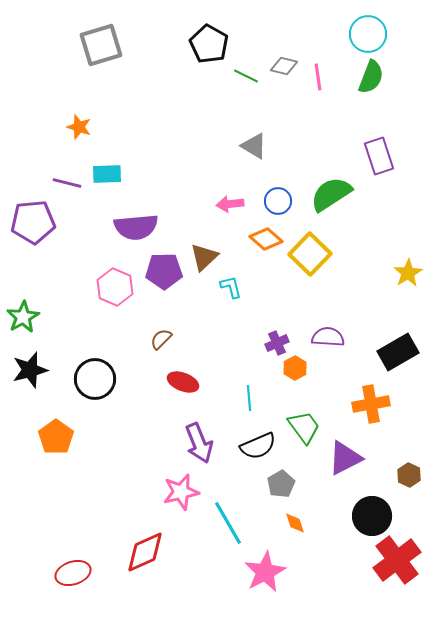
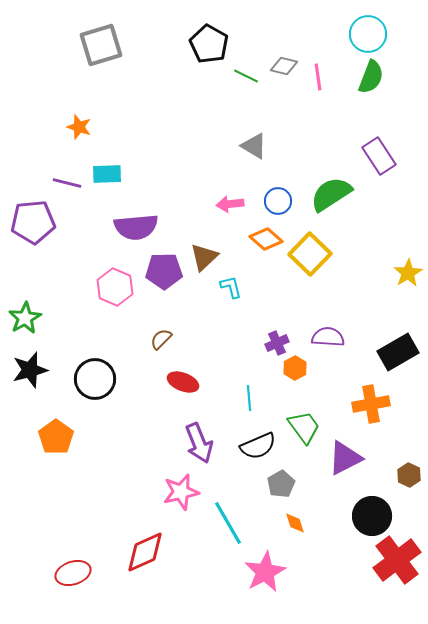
purple rectangle at (379, 156): rotated 15 degrees counterclockwise
green star at (23, 317): moved 2 px right, 1 px down
